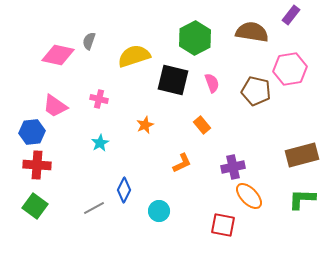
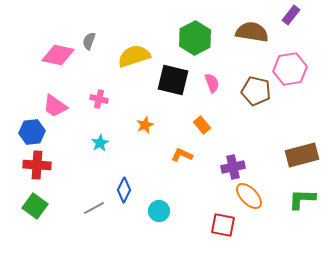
orange L-shape: moved 8 px up; rotated 130 degrees counterclockwise
